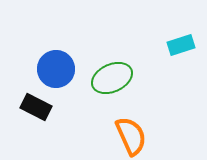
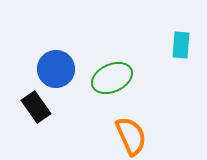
cyan rectangle: rotated 68 degrees counterclockwise
black rectangle: rotated 28 degrees clockwise
